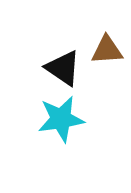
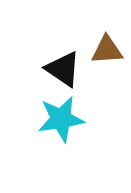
black triangle: moved 1 px down
